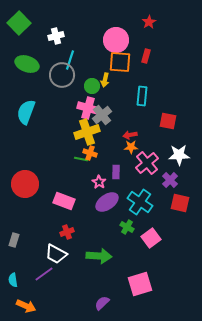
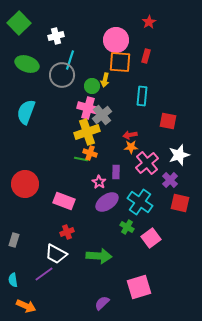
white star at (179, 155): rotated 15 degrees counterclockwise
pink square at (140, 284): moved 1 px left, 3 px down
